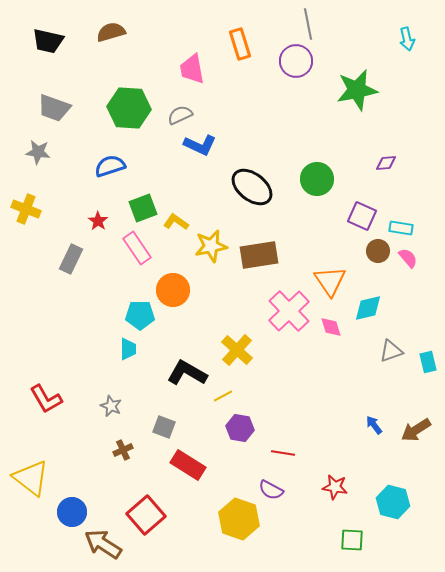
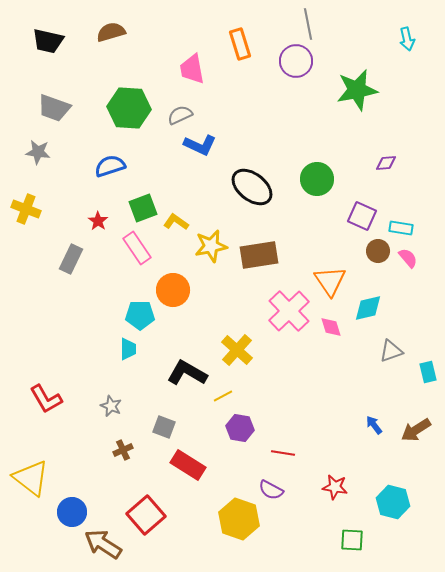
cyan rectangle at (428, 362): moved 10 px down
